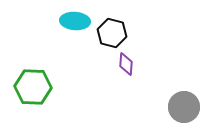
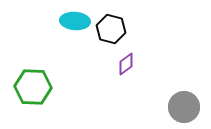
black hexagon: moved 1 px left, 4 px up
purple diamond: rotated 50 degrees clockwise
